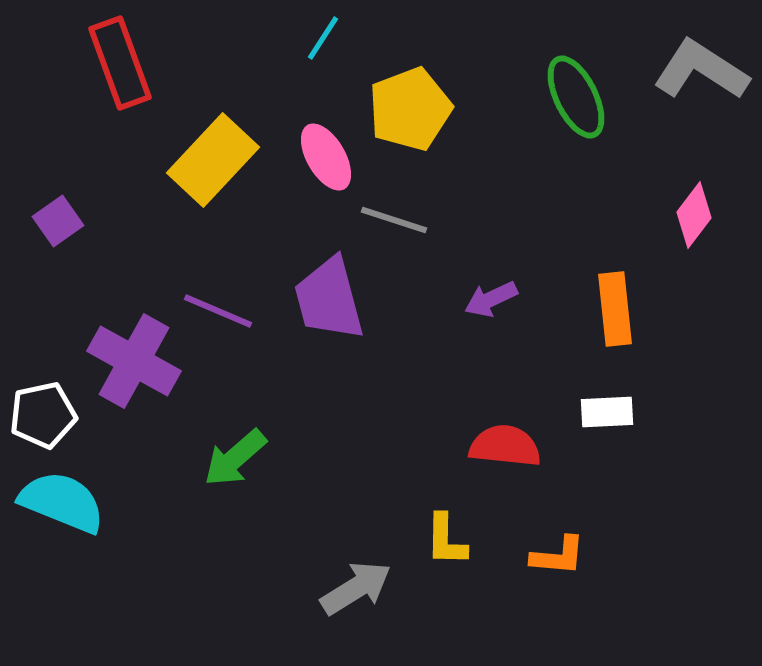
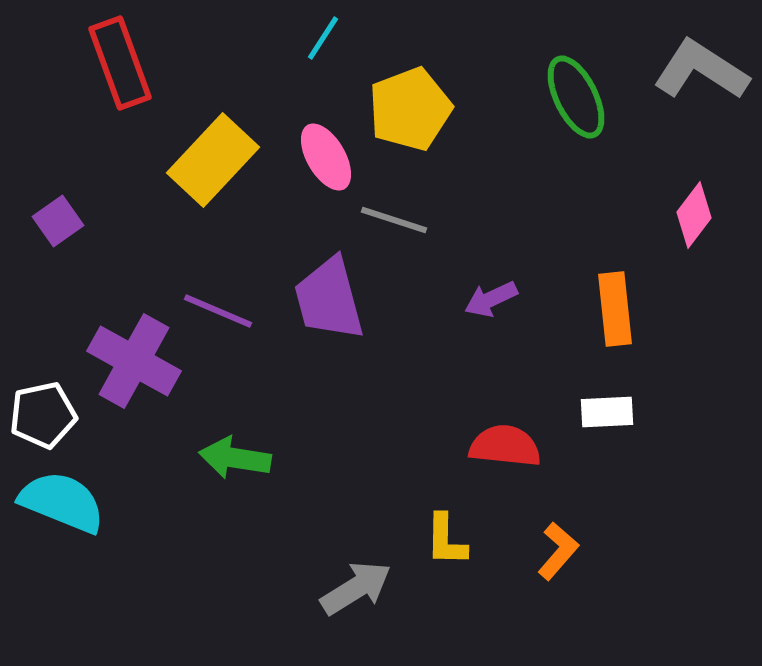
green arrow: rotated 50 degrees clockwise
orange L-shape: moved 5 px up; rotated 54 degrees counterclockwise
